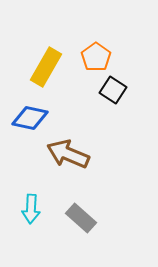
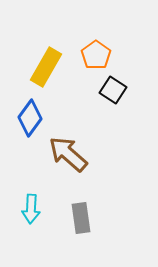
orange pentagon: moved 2 px up
blue diamond: rotated 66 degrees counterclockwise
brown arrow: rotated 18 degrees clockwise
gray rectangle: rotated 40 degrees clockwise
